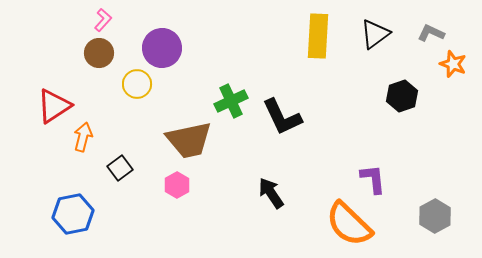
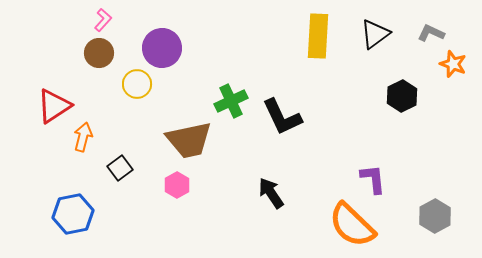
black hexagon: rotated 8 degrees counterclockwise
orange semicircle: moved 3 px right, 1 px down
